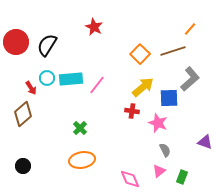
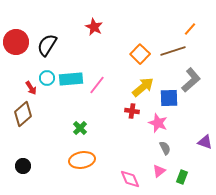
gray L-shape: moved 1 px right, 1 px down
gray semicircle: moved 2 px up
